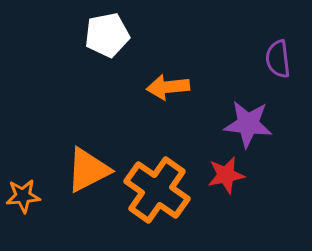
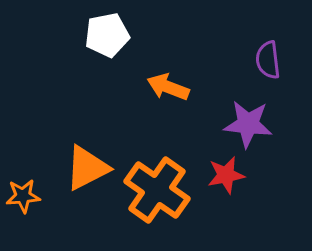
purple semicircle: moved 10 px left, 1 px down
orange arrow: rotated 27 degrees clockwise
orange triangle: moved 1 px left, 2 px up
